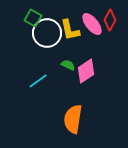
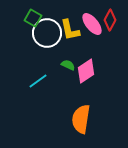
orange semicircle: moved 8 px right
